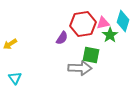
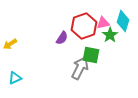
red hexagon: moved 1 px right, 2 px down; rotated 10 degrees counterclockwise
gray arrow: rotated 65 degrees counterclockwise
cyan triangle: rotated 40 degrees clockwise
